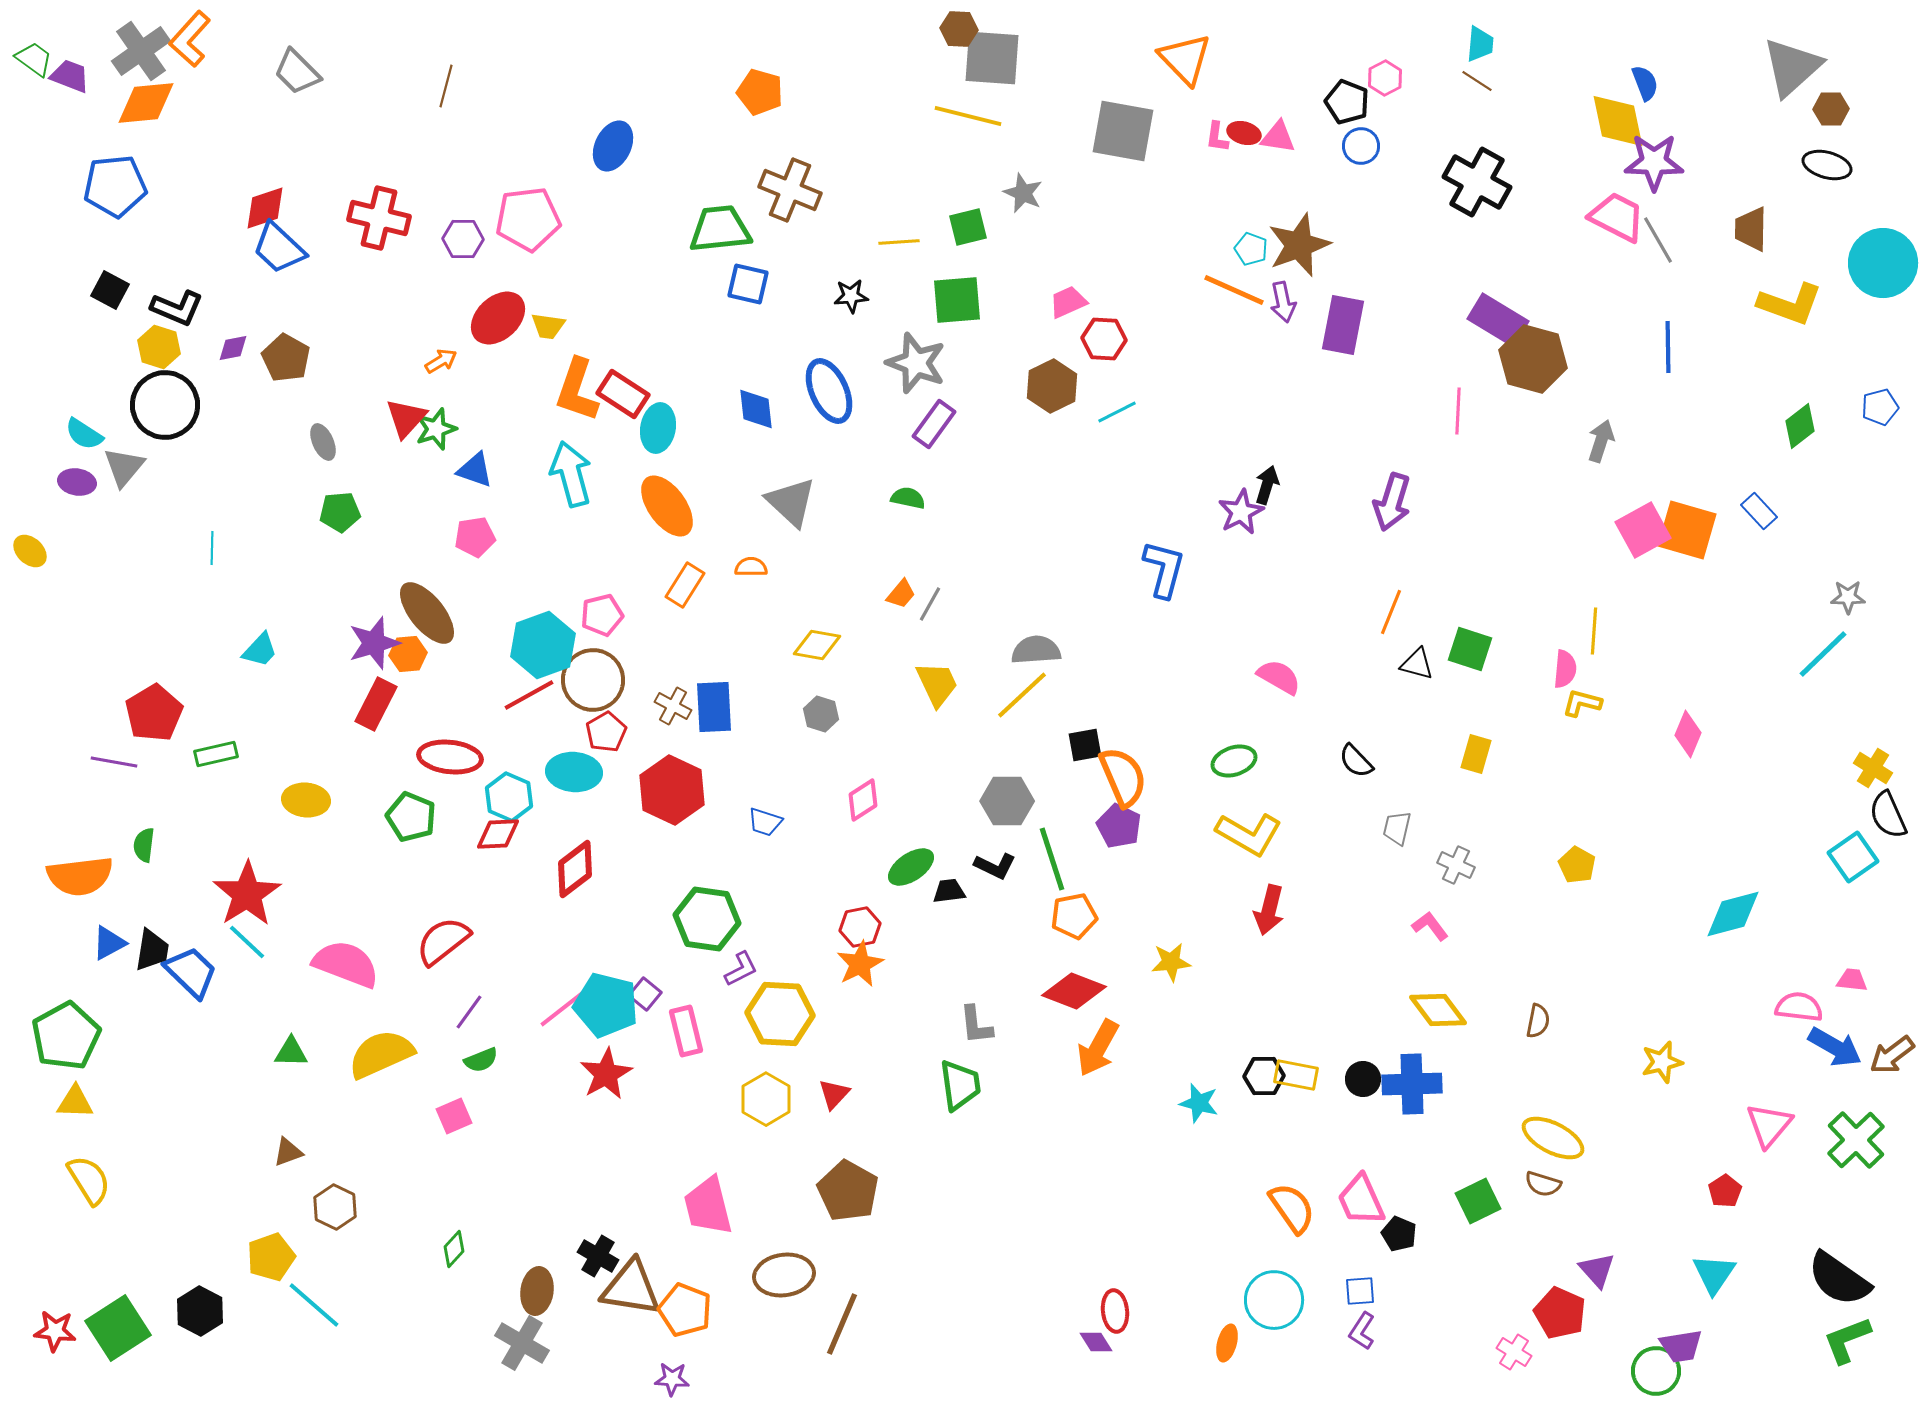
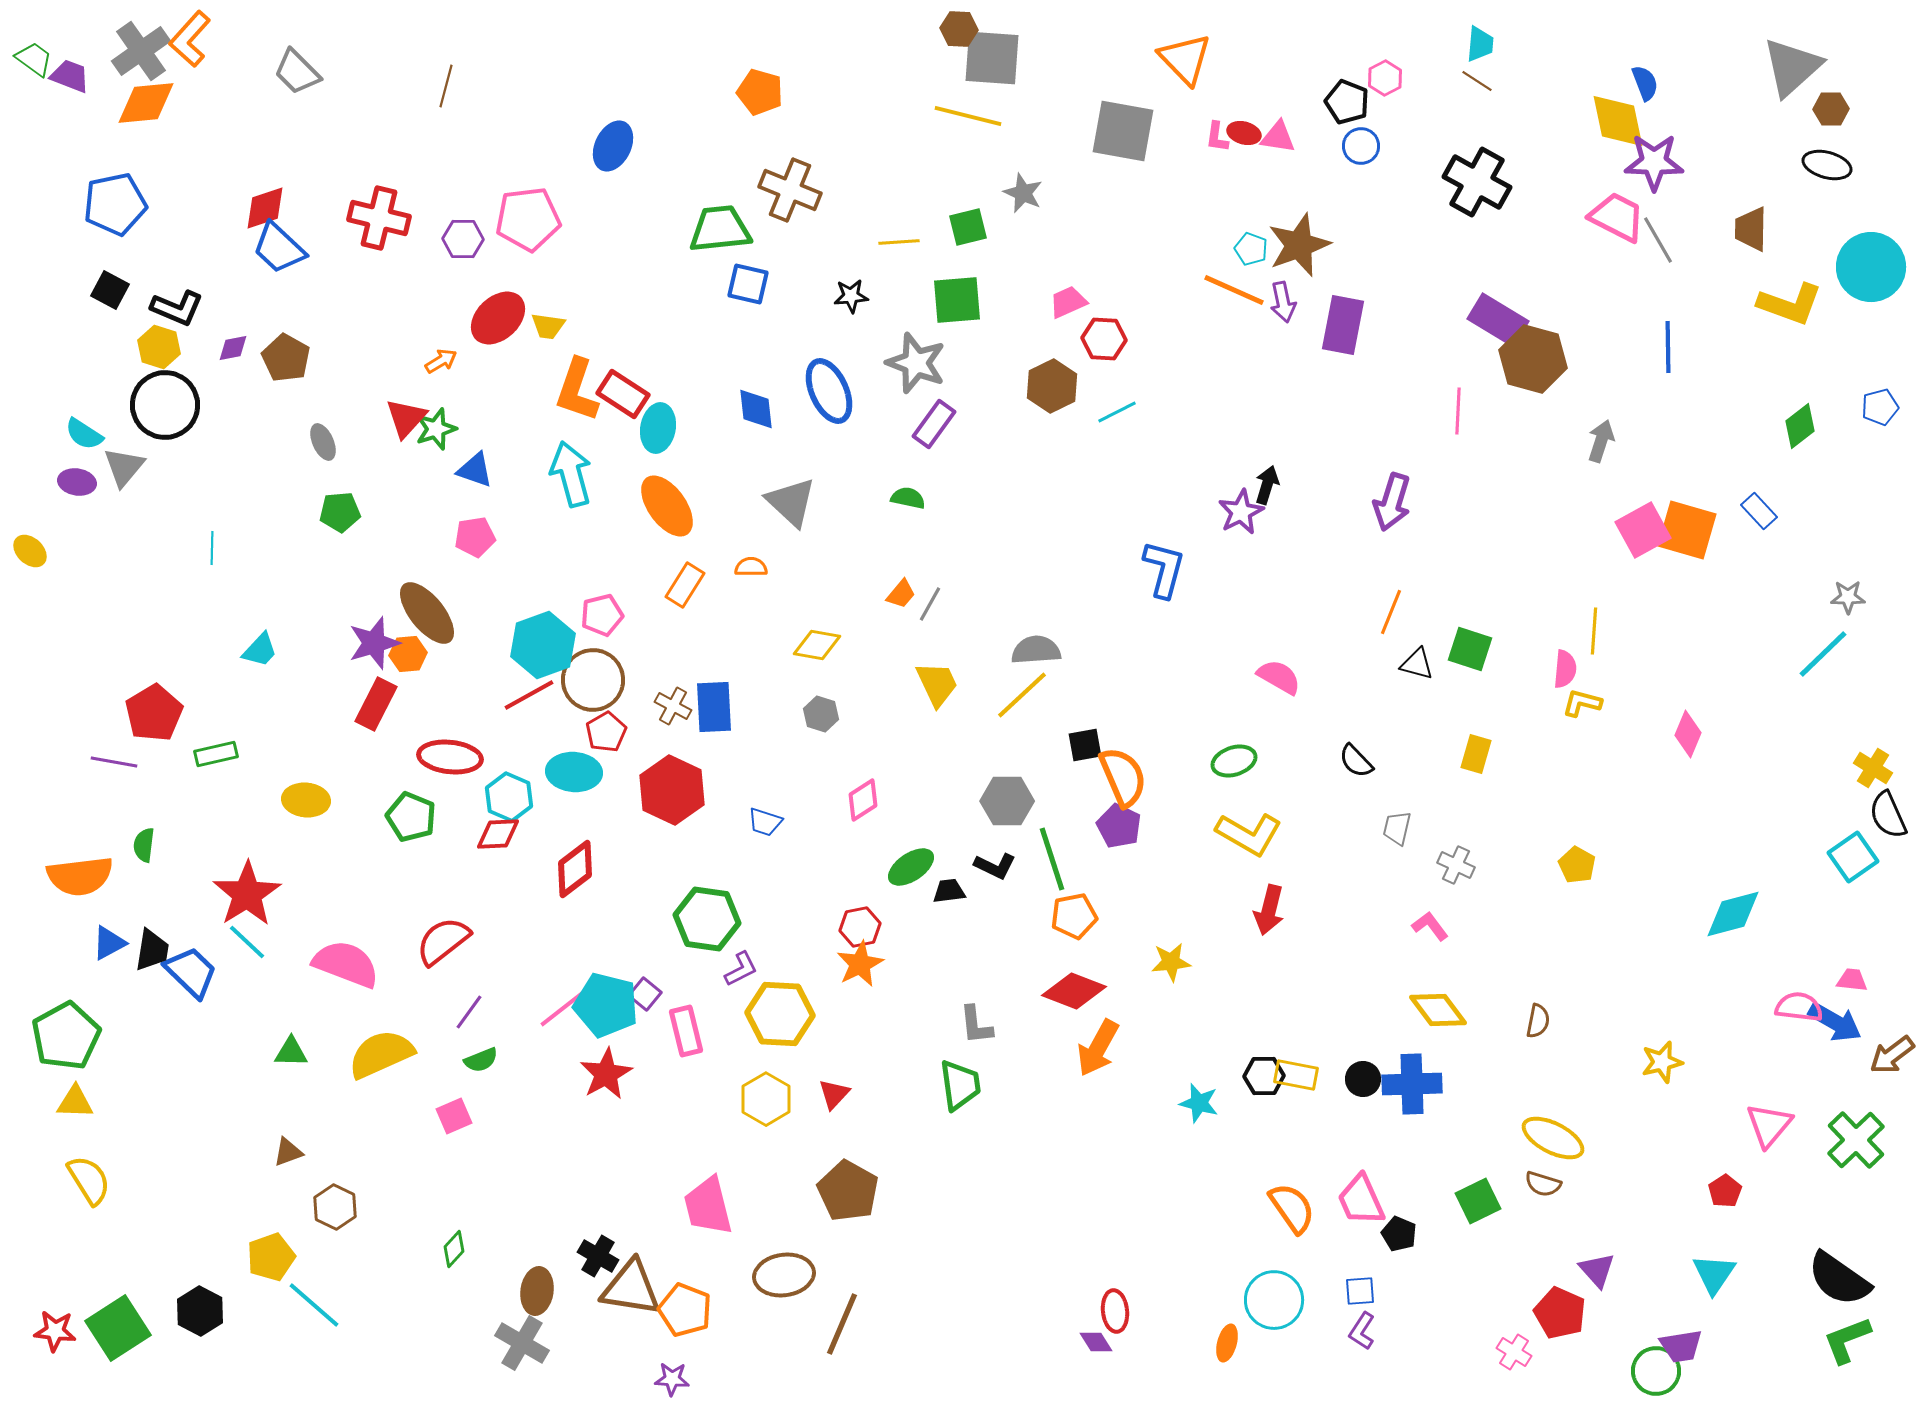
blue pentagon at (115, 186): moved 18 px down; rotated 6 degrees counterclockwise
cyan circle at (1883, 263): moved 12 px left, 4 px down
blue arrow at (1835, 1047): moved 25 px up
